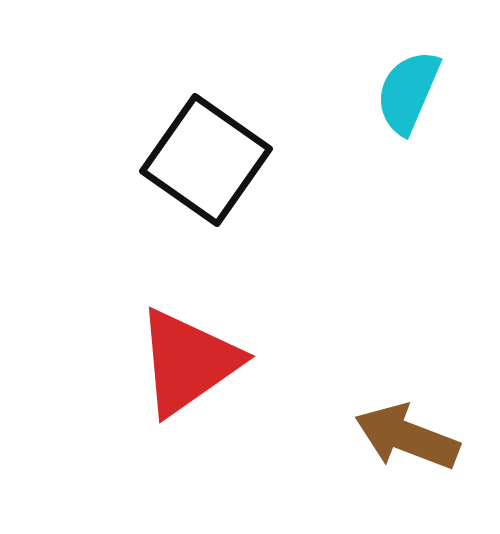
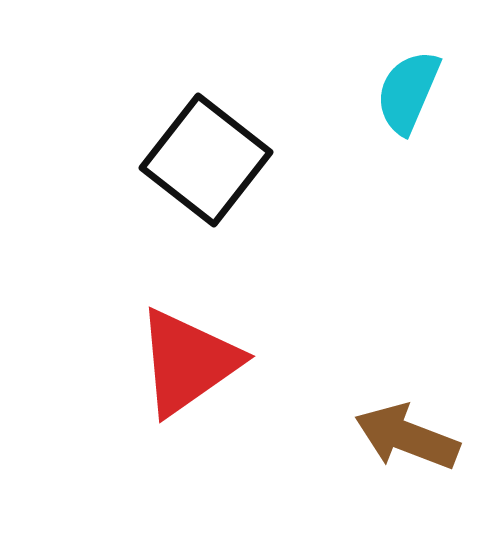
black square: rotated 3 degrees clockwise
